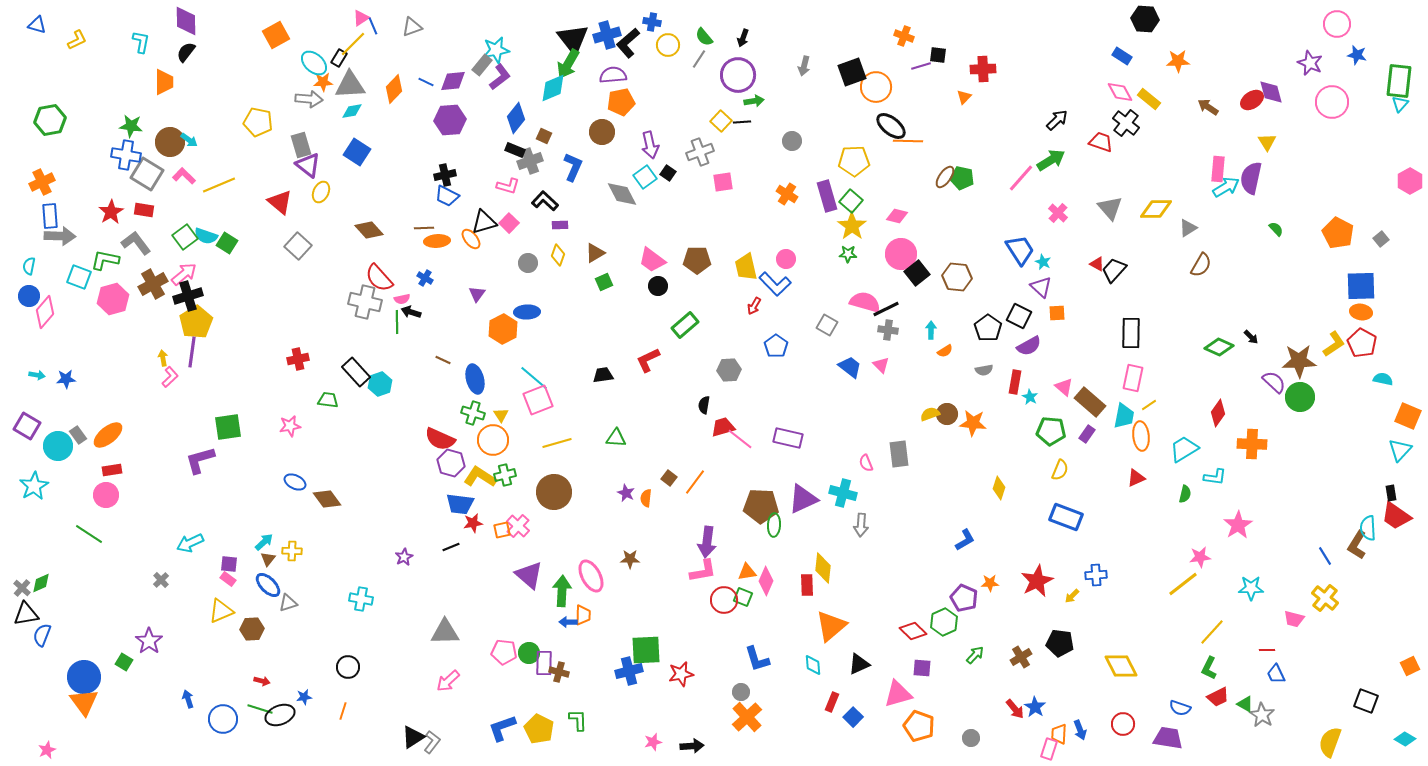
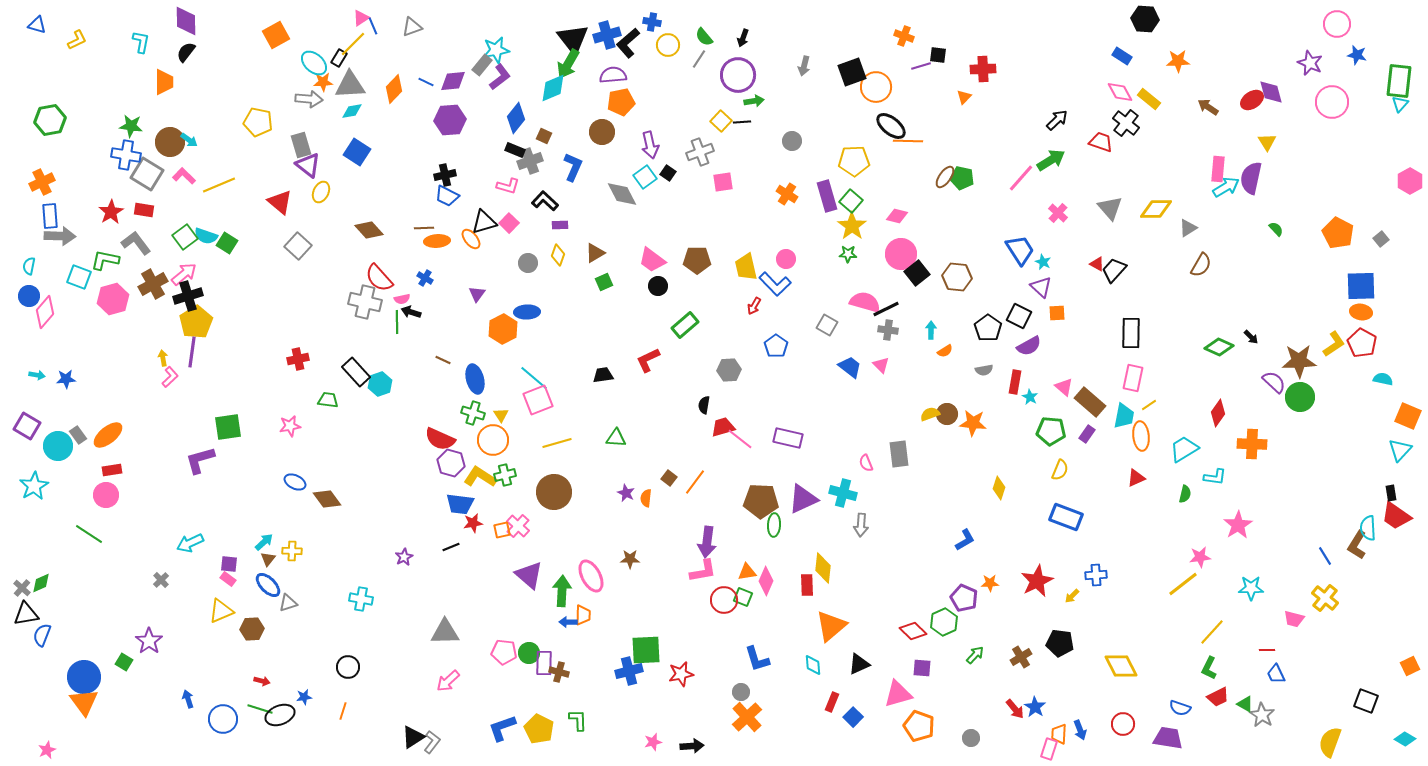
brown pentagon at (761, 506): moved 5 px up
